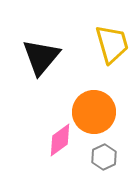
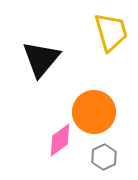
yellow trapezoid: moved 1 px left, 12 px up
black triangle: moved 2 px down
